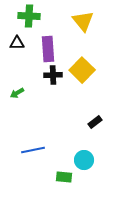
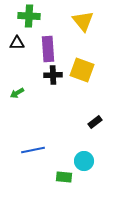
yellow square: rotated 25 degrees counterclockwise
cyan circle: moved 1 px down
